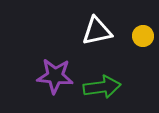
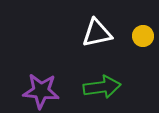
white triangle: moved 2 px down
purple star: moved 14 px left, 15 px down
